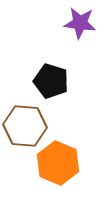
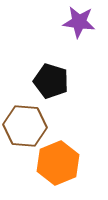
purple star: moved 1 px left, 1 px up
orange hexagon: rotated 15 degrees clockwise
